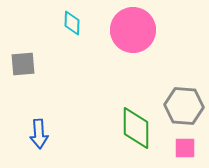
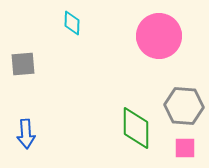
pink circle: moved 26 px right, 6 px down
blue arrow: moved 13 px left
